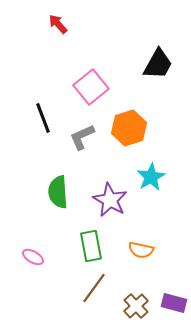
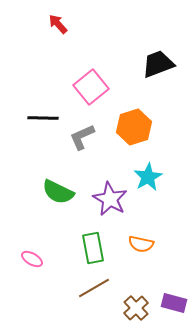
black trapezoid: rotated 140 degrees counterclockwise
black line: rotated 68 degrees counterclockwise
orange hexagon: moved 5 px right, 1 px up
cyan star: moved 3 px left
green semicircle: rotated 60 degrees counterclockwise
purple star: moved 1 px up
green rectangle: moved 2 px right, 2 px down
orange semicircle: moved 6 px up
pink ellipse: moved 1 px left, 2 px down
brown line: rotated 24 degrees clockwise
brown cross: moved 2 px down
